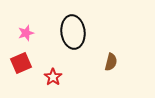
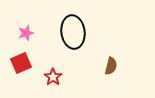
brown semicircle: moved 4 px down
